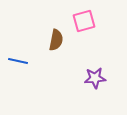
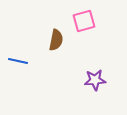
purple star: moved 2 px down
